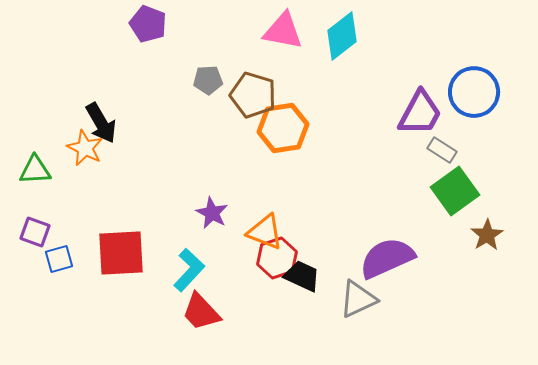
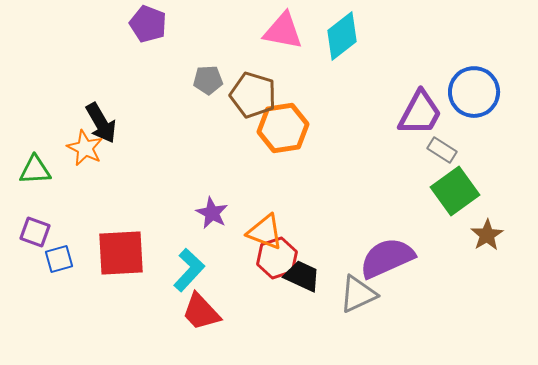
gray triangle: moved 5 px up
